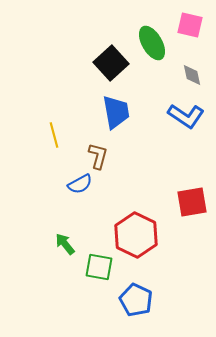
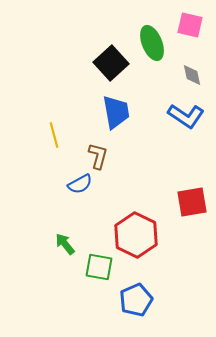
green ellipse: rotated 8 degrees clockwise
blue pentagon: rotated 24 degrees clockwise
